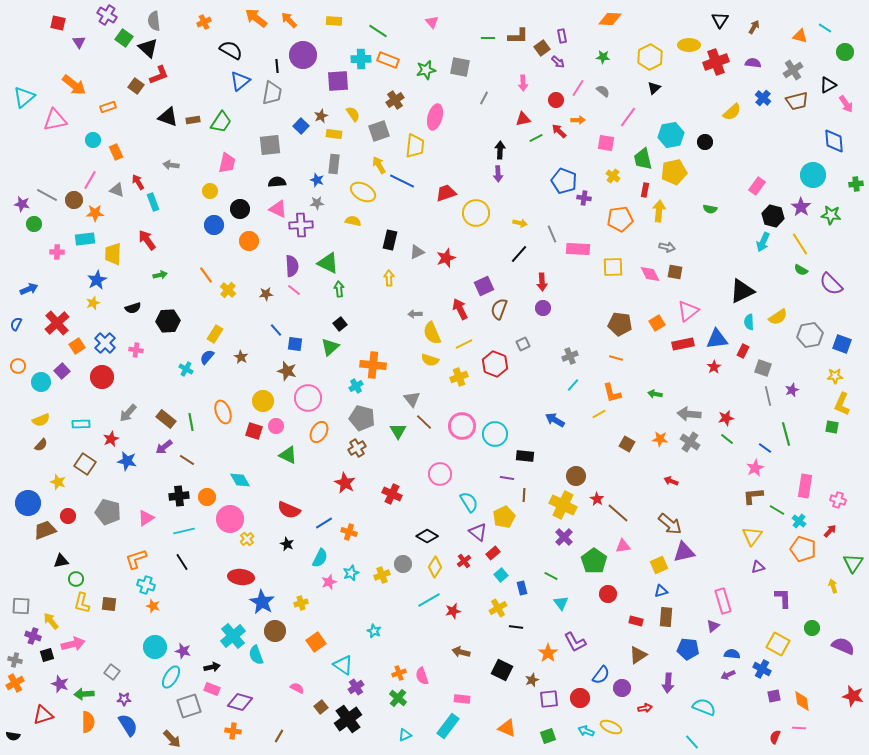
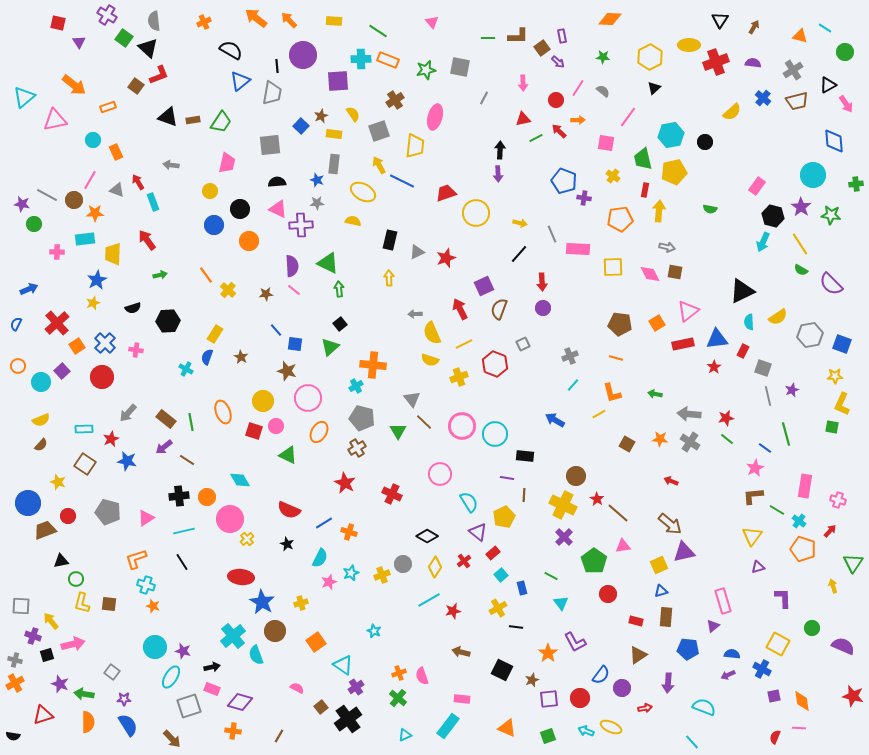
blue semicircle at (207, 357): rotated 21 degrees counterclockwise
cyan rectangle at (81, 424): moved 3 px right, 5 px down
green arrow at (84, 694): rotated 12 degrees clockwise
